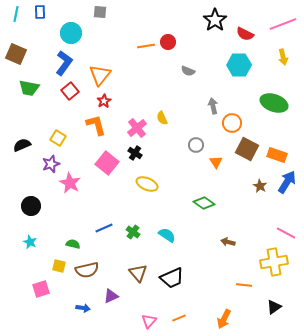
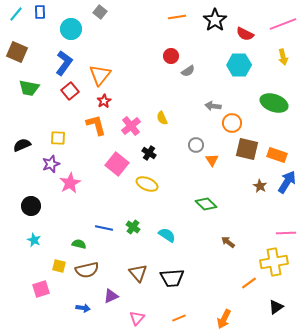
gray square at (100, 12): rotated 32 degrees clockwise
cyan line at (16, 14): rotated 28 degrees clockwise
cyan circle at (71, 33): moved 4 px up
red circle at (168, 42): moved 3 px right, 14 px down
orange line at (146, 46): moved 31 px right, 29 px up
brown square at (16, 54): moved 1 px right, 2 px up
gray semicircle at (188, 71): rotated 56 degrees counterclockwise
gray arrow at (213, 106): rotated 70 degrees counterclockwise
pink cross at (137, 128): moved 6 px left, 2 px up
yellow square at (58, 138): rotated 28 degrees counterclockwise
brown square at (247, 149): rotated 15 degrees counterclockwise
black cross at (135, 153): moved 14 px right
orange triangle at (216, 162): moved 4 px left, 2 px up
pink square at (107, 163): moved 10 px right, 1 px down
pink star at (70, 183): rotated 15 degrees clockwise
green diamond at (204, 203): moved 2 px right, 1 px down; rotated 10 degrees clockwise
blue line at (104, 228): rotated 36 degrees clockwise
green cross at (133, 232): moved 5 px up
pink line at (286, 233): rotated 30 degrees counterclockwise
cyan star at (30, 242): moved 4 px right, 2 px up
brown arrow at (228, 242): rotated 24 degrees clockwise
green semicircle at (73, 244): moved 6 px right
black trapezoid at (172, 278): rotated 20 degrees clockwise
orange line at (244, 285): moved 5 px right, 2 px up; rotated 42 degrees counterclockwise
black triangle at (274, 307): moved 2 px right
pink triangle at (149, 321): moved 12 px left, 3 px up
